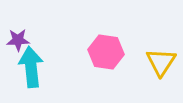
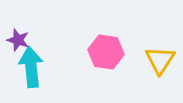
purple star: rotated 20 degrees clockwise
yellow triangle: moved 1 px left, 2 px up
